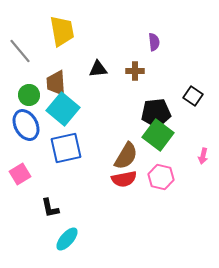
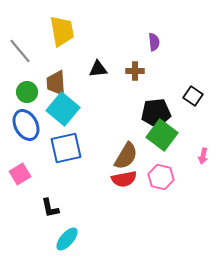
green circle: moved 2 px left, 3 px up
green square: moved 4 px right
